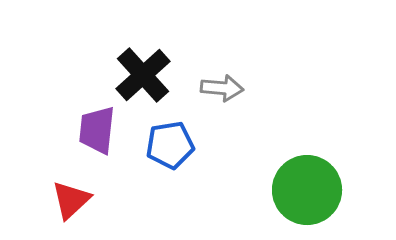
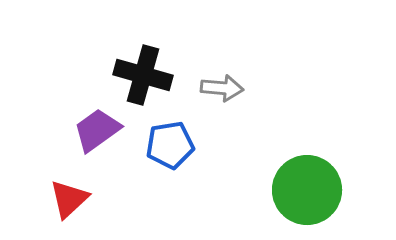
black cross: rotated 32 degrees counterclockwise
purple trapezoid: rotated 48 degrees clockwise
red triangle: moved 2 px left, 1 px up
